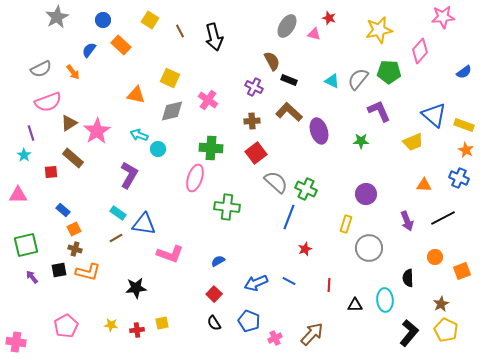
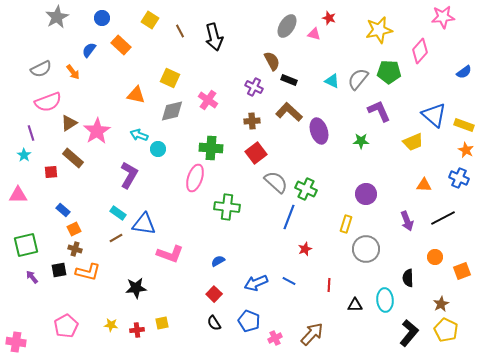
blue circle at (103, 20): moved 1 px left, 2 px up
gray circle at (369, 248): moved 3 px left, 1 px down
